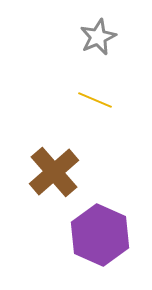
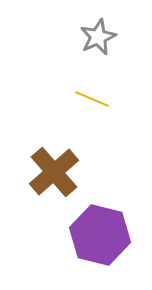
yellow line: moved 3 px left, 1 px up
purple hexagon: rotated 10 degrees counterclockwise
